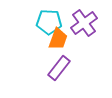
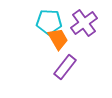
orange trapezoid: rotated 50 degrees counterclockwise
purple rectangle: moved 6 px right, 1 px up
